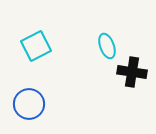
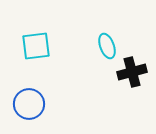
cyan square: rotated 20 degrees clockwise
black cross: rotated 24 degrees counterclockwise
